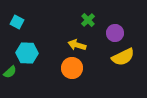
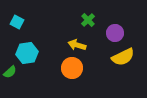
cyan hexagon: rotated 10 degrees counterclockwise
